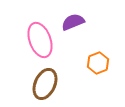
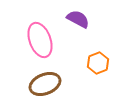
purple semicircle: moved 5 px right, 3 px up; rotated 50 degrees clockwise
brown ellipse: rotated 44 degrees clockwise
